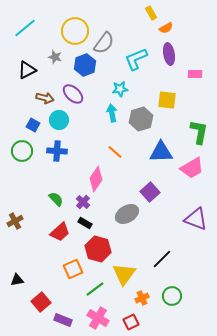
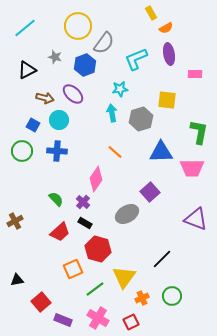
yellow circle at (75, 31): moved 3 px right, 5 px up
pink trapezoid at (192, 168): rotated 30 degrees clockwise
yellow triangle at (124, 274): moved 3 px down
